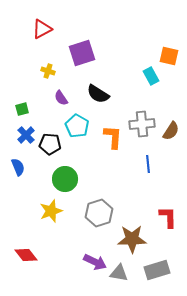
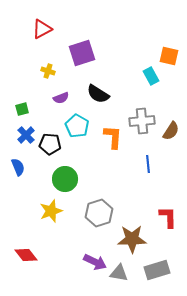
purple semicircle: rotated 77 degrees counterclockwise
gray cross: moved 3 px up
